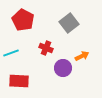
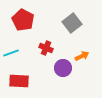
gray square: moved 3 px right
